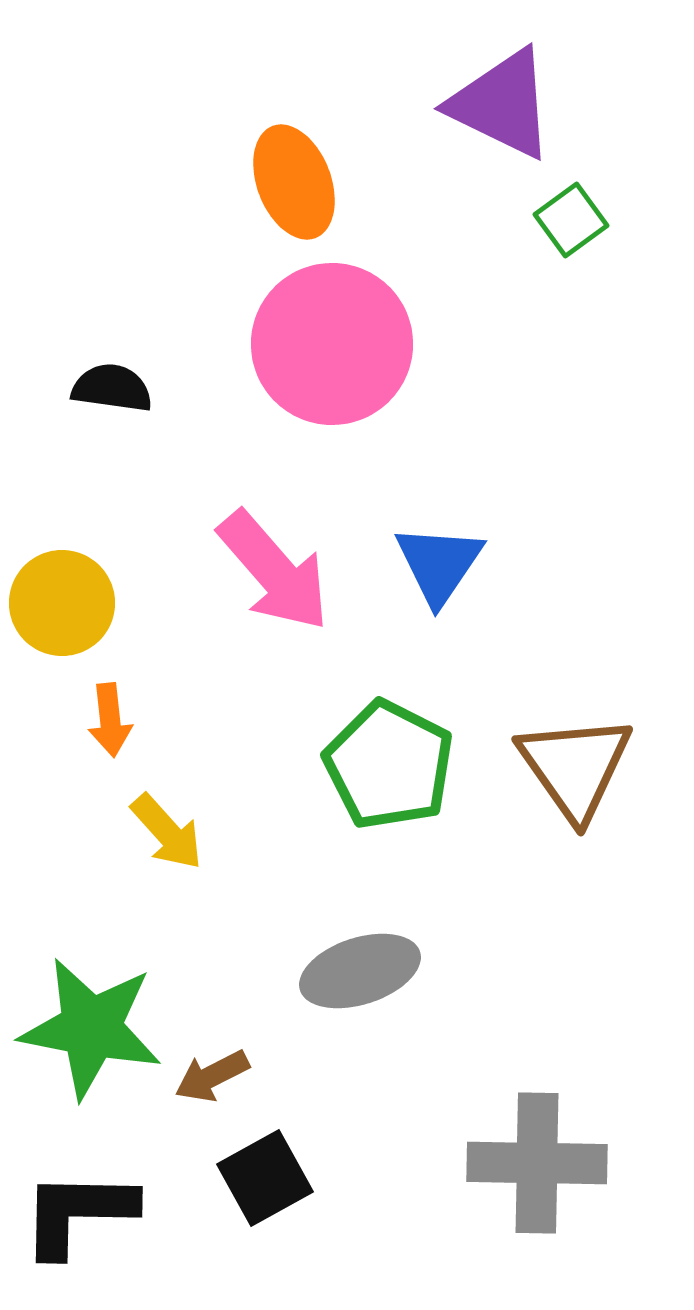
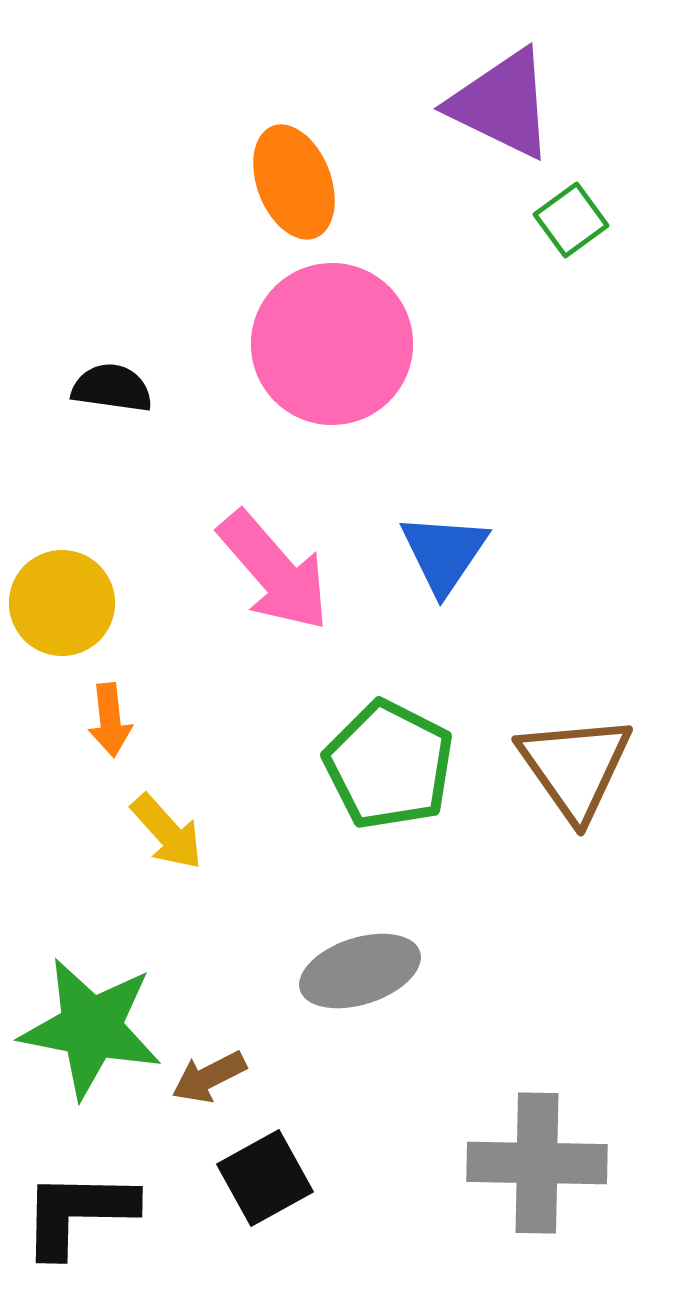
blue triangle: moved 5 px right, 11 px up
brown arrow: moved 3 px left, 1 px down
